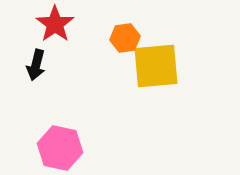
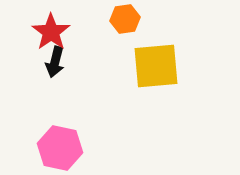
red star: moved 4 px left, 8 px down
orange hexagon: moved 19 px up
black arrow: moved 19 px right, 3 px up
